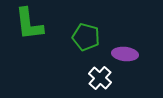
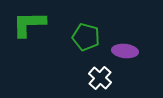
green L-shape: rotated 96 degrees clockwise
purple ellipse: moved 3 px up
